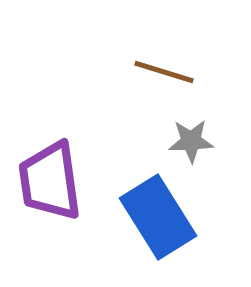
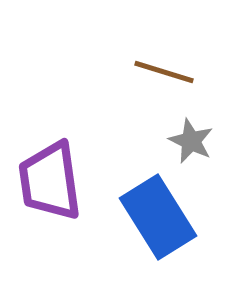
gray star: rotated 27 degrees clockwise
